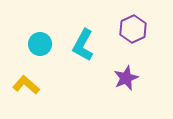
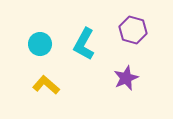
purple hexagon: moved 1 px down; rotated 20 degrees counterclockwise
cyan L-shape: moved 1 px right, 1 px up
yellow L-shape: moved 20 px right
